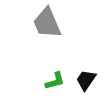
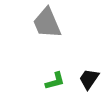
black trapezoid: moved 3 px right, 1 px up
